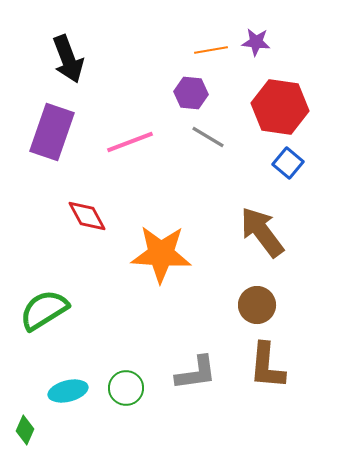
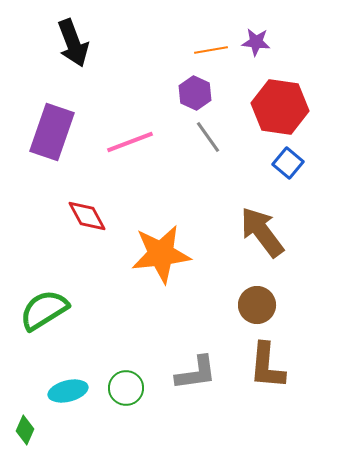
black arrow: moved 5 px right, 16 px up
purple hexagon: moved 4 px right; rotated 20 degrees clockwise
gray line: rotated 24 degrees clockwise
orange star: rotated 10 degrees counterclockwise
